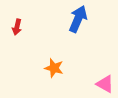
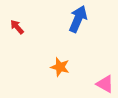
red arrow: rotated 126 degrees clockwise
orange star: moved 6 px right, 1 px up
